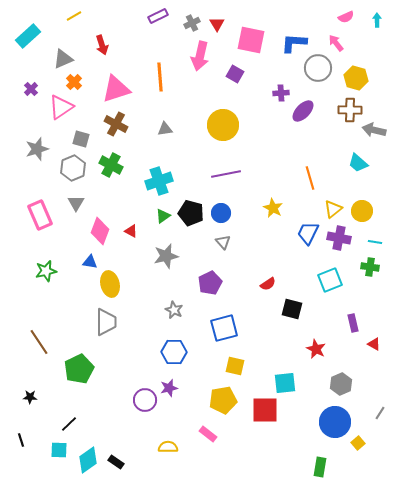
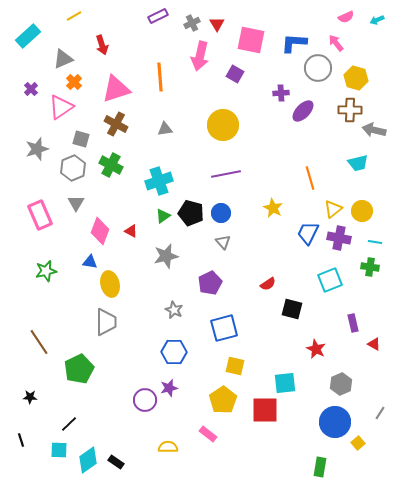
cyan arrow at (377, 20): rotated 112 degrees counterclockwise
cyan trapezoid at (358, 163): rotated 55 degrees counterclockwise
yellow pentagon at (223, 400): rotated 24 degrees counterclockwise
